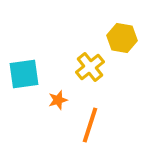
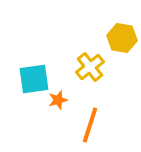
cyan square: moved 10 px right, 5 px down
